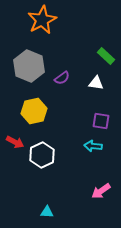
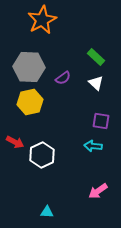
green rectangle: moved 10 px left, 1 px down
gray hexagon: moved 1 px down; rotated 20 degrees counterclockwise
purple semicircle: moved 1 px right
white triangle: rotated 35 degrees clockwise
yellow hexagon: moved 4 px left, 9 px up
pink arrow: moved 3 px left
